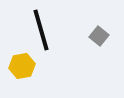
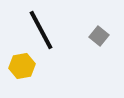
black line: rotated 12 degrees counterclockwise
